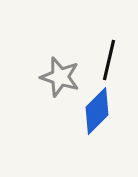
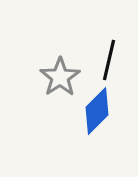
gray star: rotated 21 degrees clockwise
